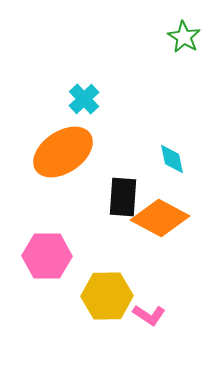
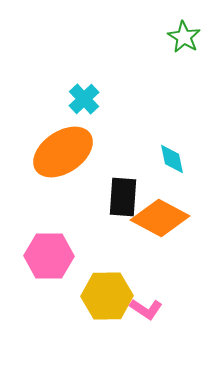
pink hexagon: moved 2 px right
pink L-shape: moved 3 px left, 6 px up
